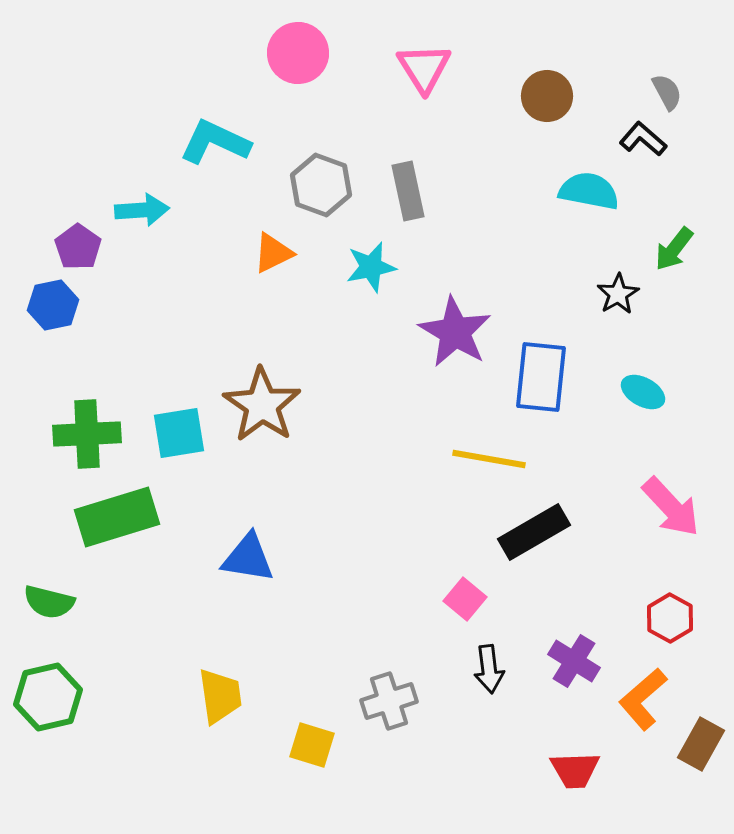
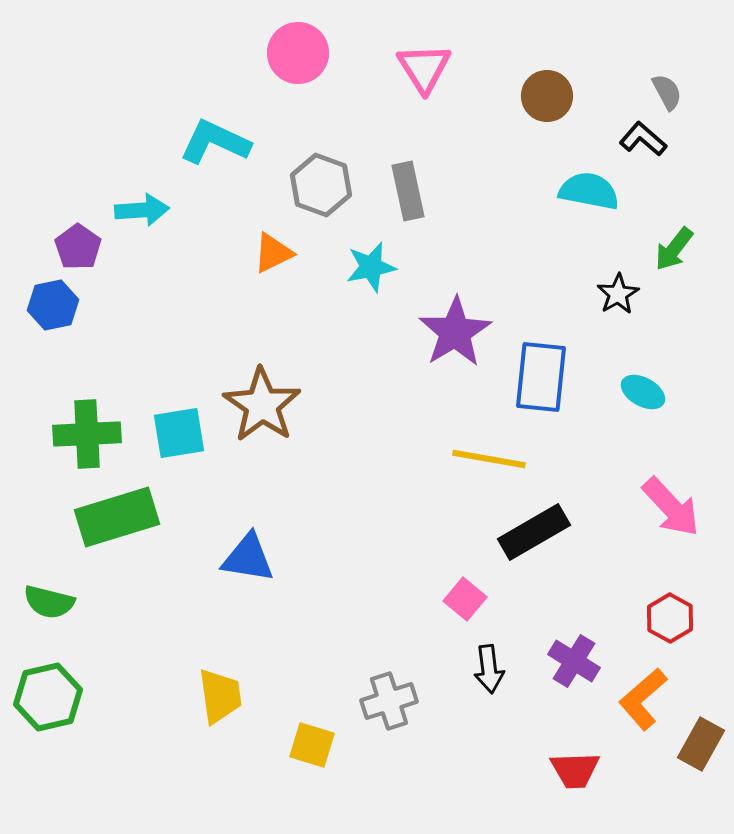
purple star: rotated 10 degrees clockwise
